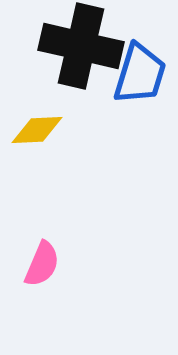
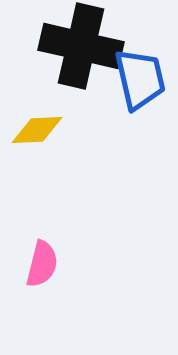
blue trapezoid: moved 5 px down; rotated 30 degrees counterclockwise
pink semicircle: rotated 9 degrees counterclockwise
